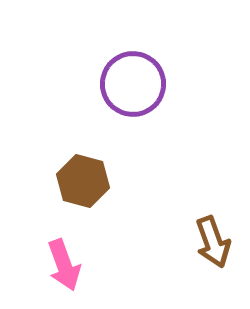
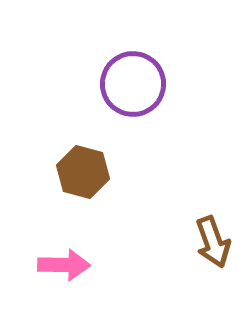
brown hexagon: moved 9 px up
pink arrow: rotated 69 degrees counterclockwise
